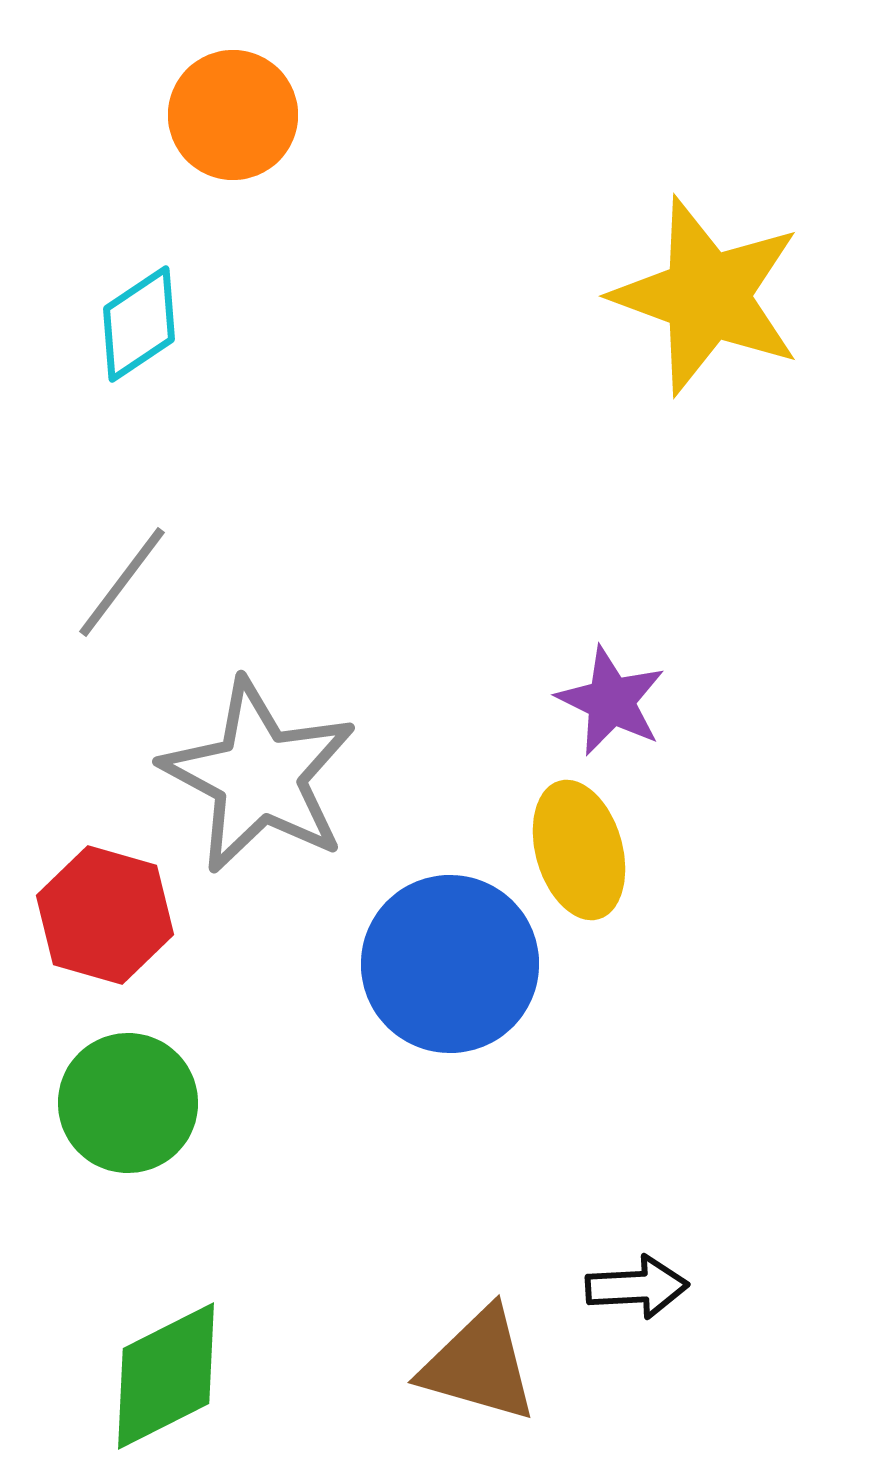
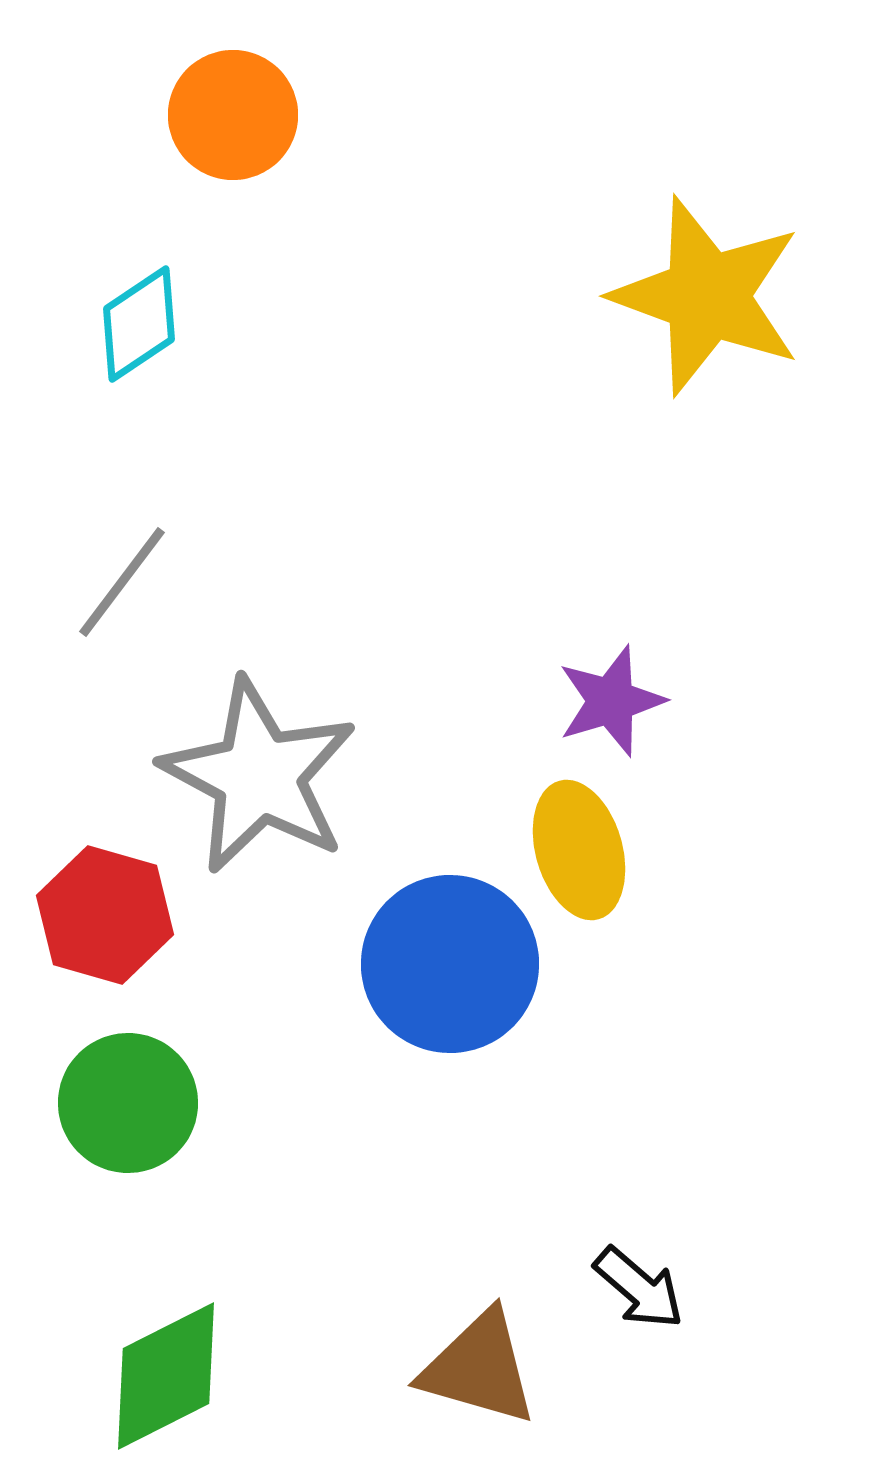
purple star: rotated 29 degrees clockwise
black arrow: moved 2 px right, 1 px down; rotated 44 degrees clockwise
brown triangle: moved 3 px down
